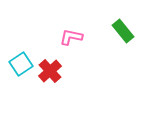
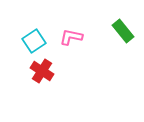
cyan square: moved 13 px right, 23 px up
red cross: moved 8 px left; rotated 15 degrees counterclockwise
